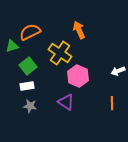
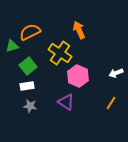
white arrow: moved 2 px left, 2 px down
orange line: moved 1 px left; rotated 32 degrees clockwise
